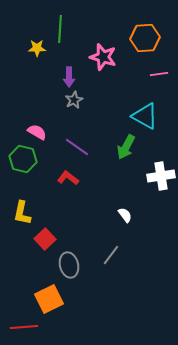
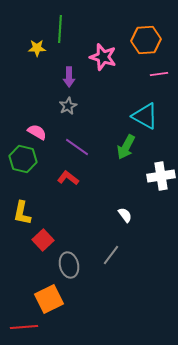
orange hexagon: moved 1 px right, 2 px down
gray star: moved 6 px left, 6 px down
red square: moved 2 px left, 1 px down
